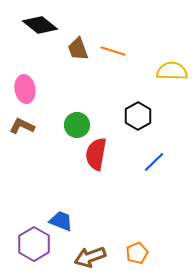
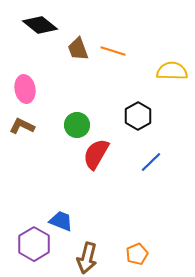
red semicircle: rotated 20 degrees clockwise
blue line: moved 3 px left
orange pentagon: moved 1 px down
brown arrow: moved 3 px left, 1 px down; rotated 56 degrees counterclockwise
